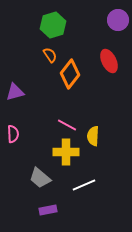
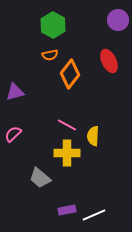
green hexagon: rotated 15 degrees counterclockwise
orange semicircle: rotated 112 degrees clockwise
pink semicircle: rotated 132 degrees counterclockwise
yellow cross: moved 1 px right, 1 px down
white line: moved 10 px right, 30 px down
purple rectangle: moved 19 px right
